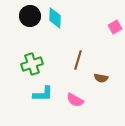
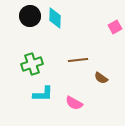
brown line: rotated 66 degrees clockwise
brown semicircle: rotated 24 degrees clockwise
pink semicircle: moved 1 px left, 3 px down
